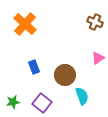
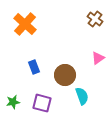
brown cross: moved 3 px up; rotated 14 degrees clockwise
purple square: rotated 24 degrees counterclockwise
